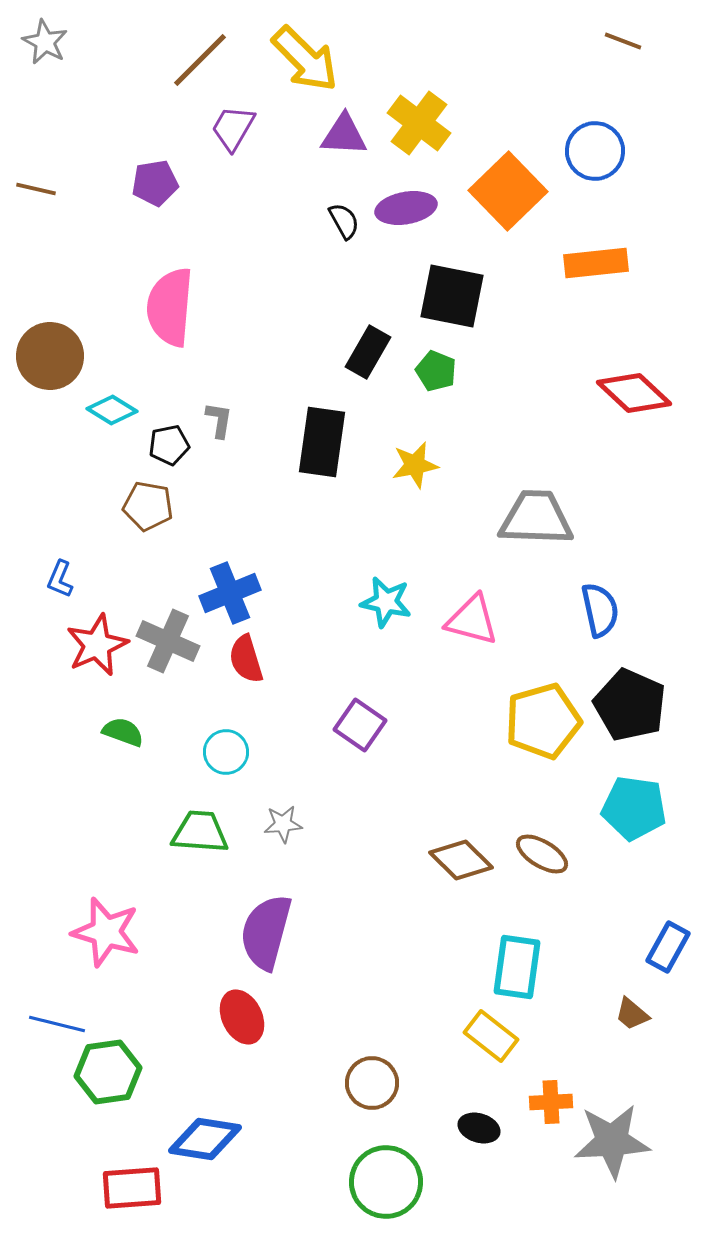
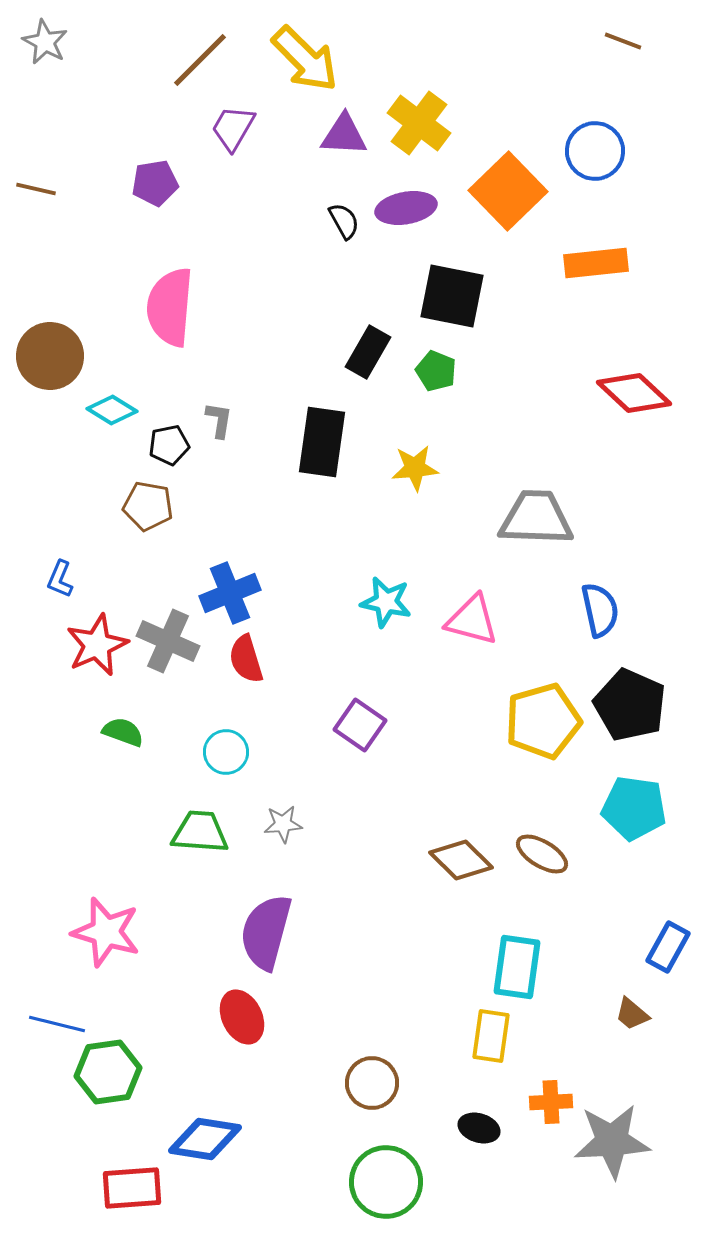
yellow star at (415, 465): moved 3 px down; rotated 6 degrees clockwise
yellow rectangle at (491, 1036): rotated 60 degrees clockwise
